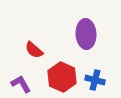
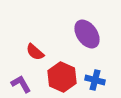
purple ellipse: moved 1 px right; rotated 32 degrees counterclockwise
red semicircle: moved 1 px right, 2 px down
